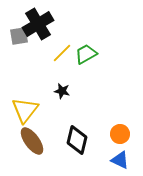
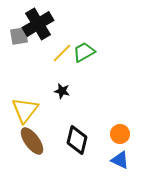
green trapezoid: moved 2 px left, 2 px up
